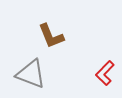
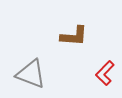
brown L-shape: moved 23 px right; rotated 64 degrees counterclockwise
